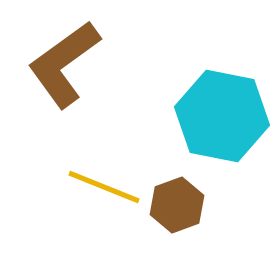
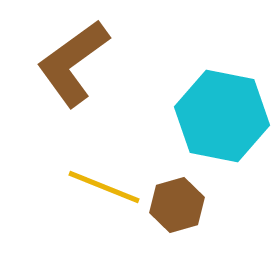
brown L-shape: moved 9 px right, 1 px up
brown hexagon: rotated 4 degrees clockwise
